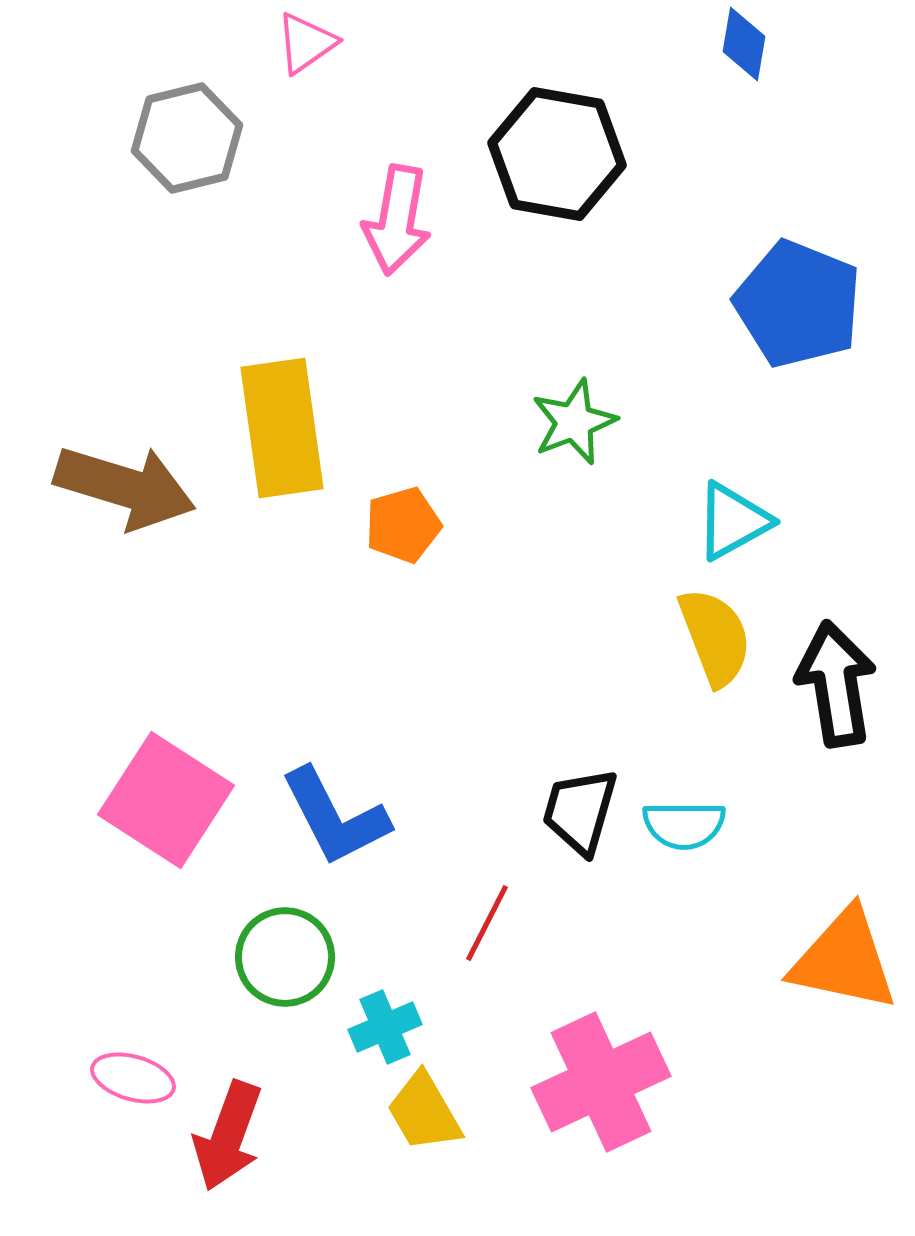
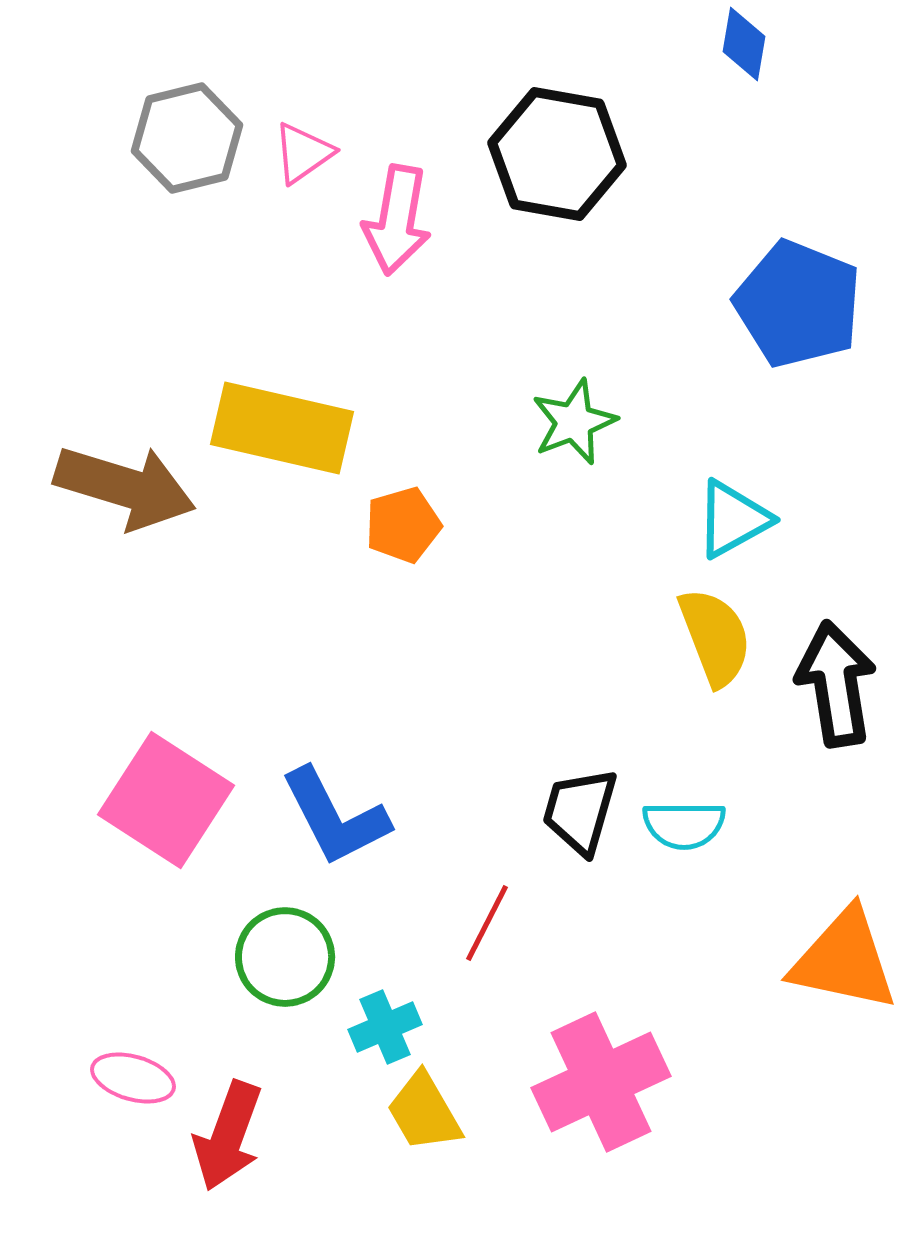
pink triangle: moved 3 px left, 110 px down
yellow rectangle: rotated 69 degrees counterclockwise
cyan triangle: moved 2 px up
